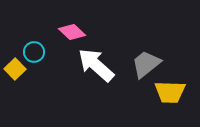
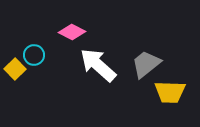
pink diamond: rotated 16 degrees counterclockwise
cyan circle: moved 3 px down
white arrow: moved 2 px right
